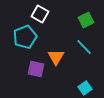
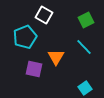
white square: moved 4 px right, 1 px down
purple square: moved 2 px left
